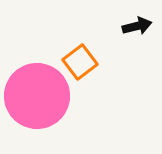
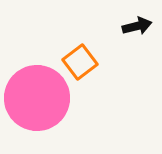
pink circle: moved 2 px down
